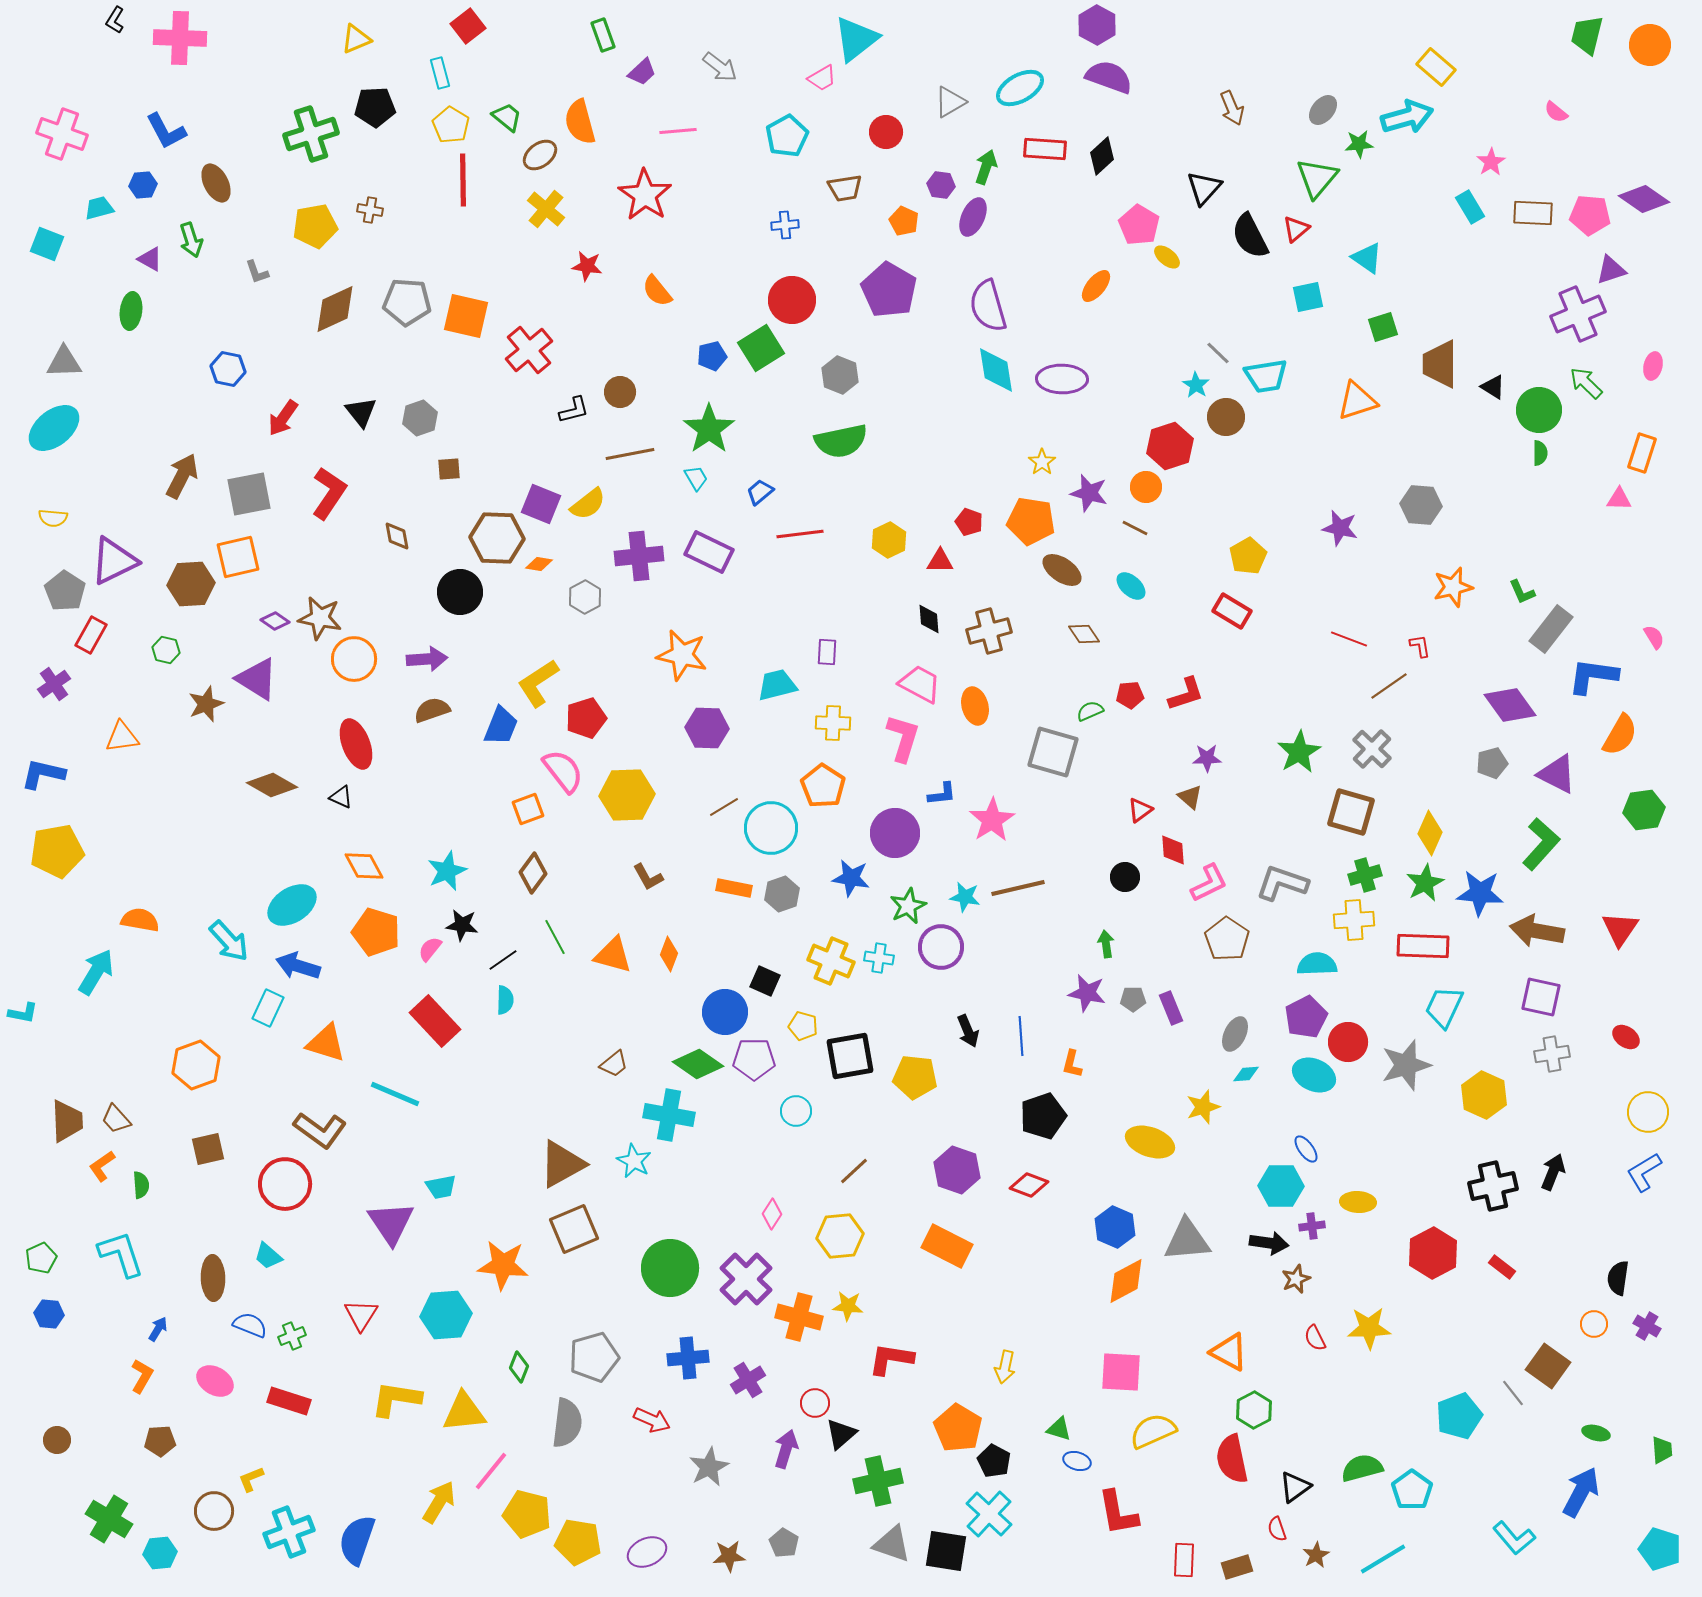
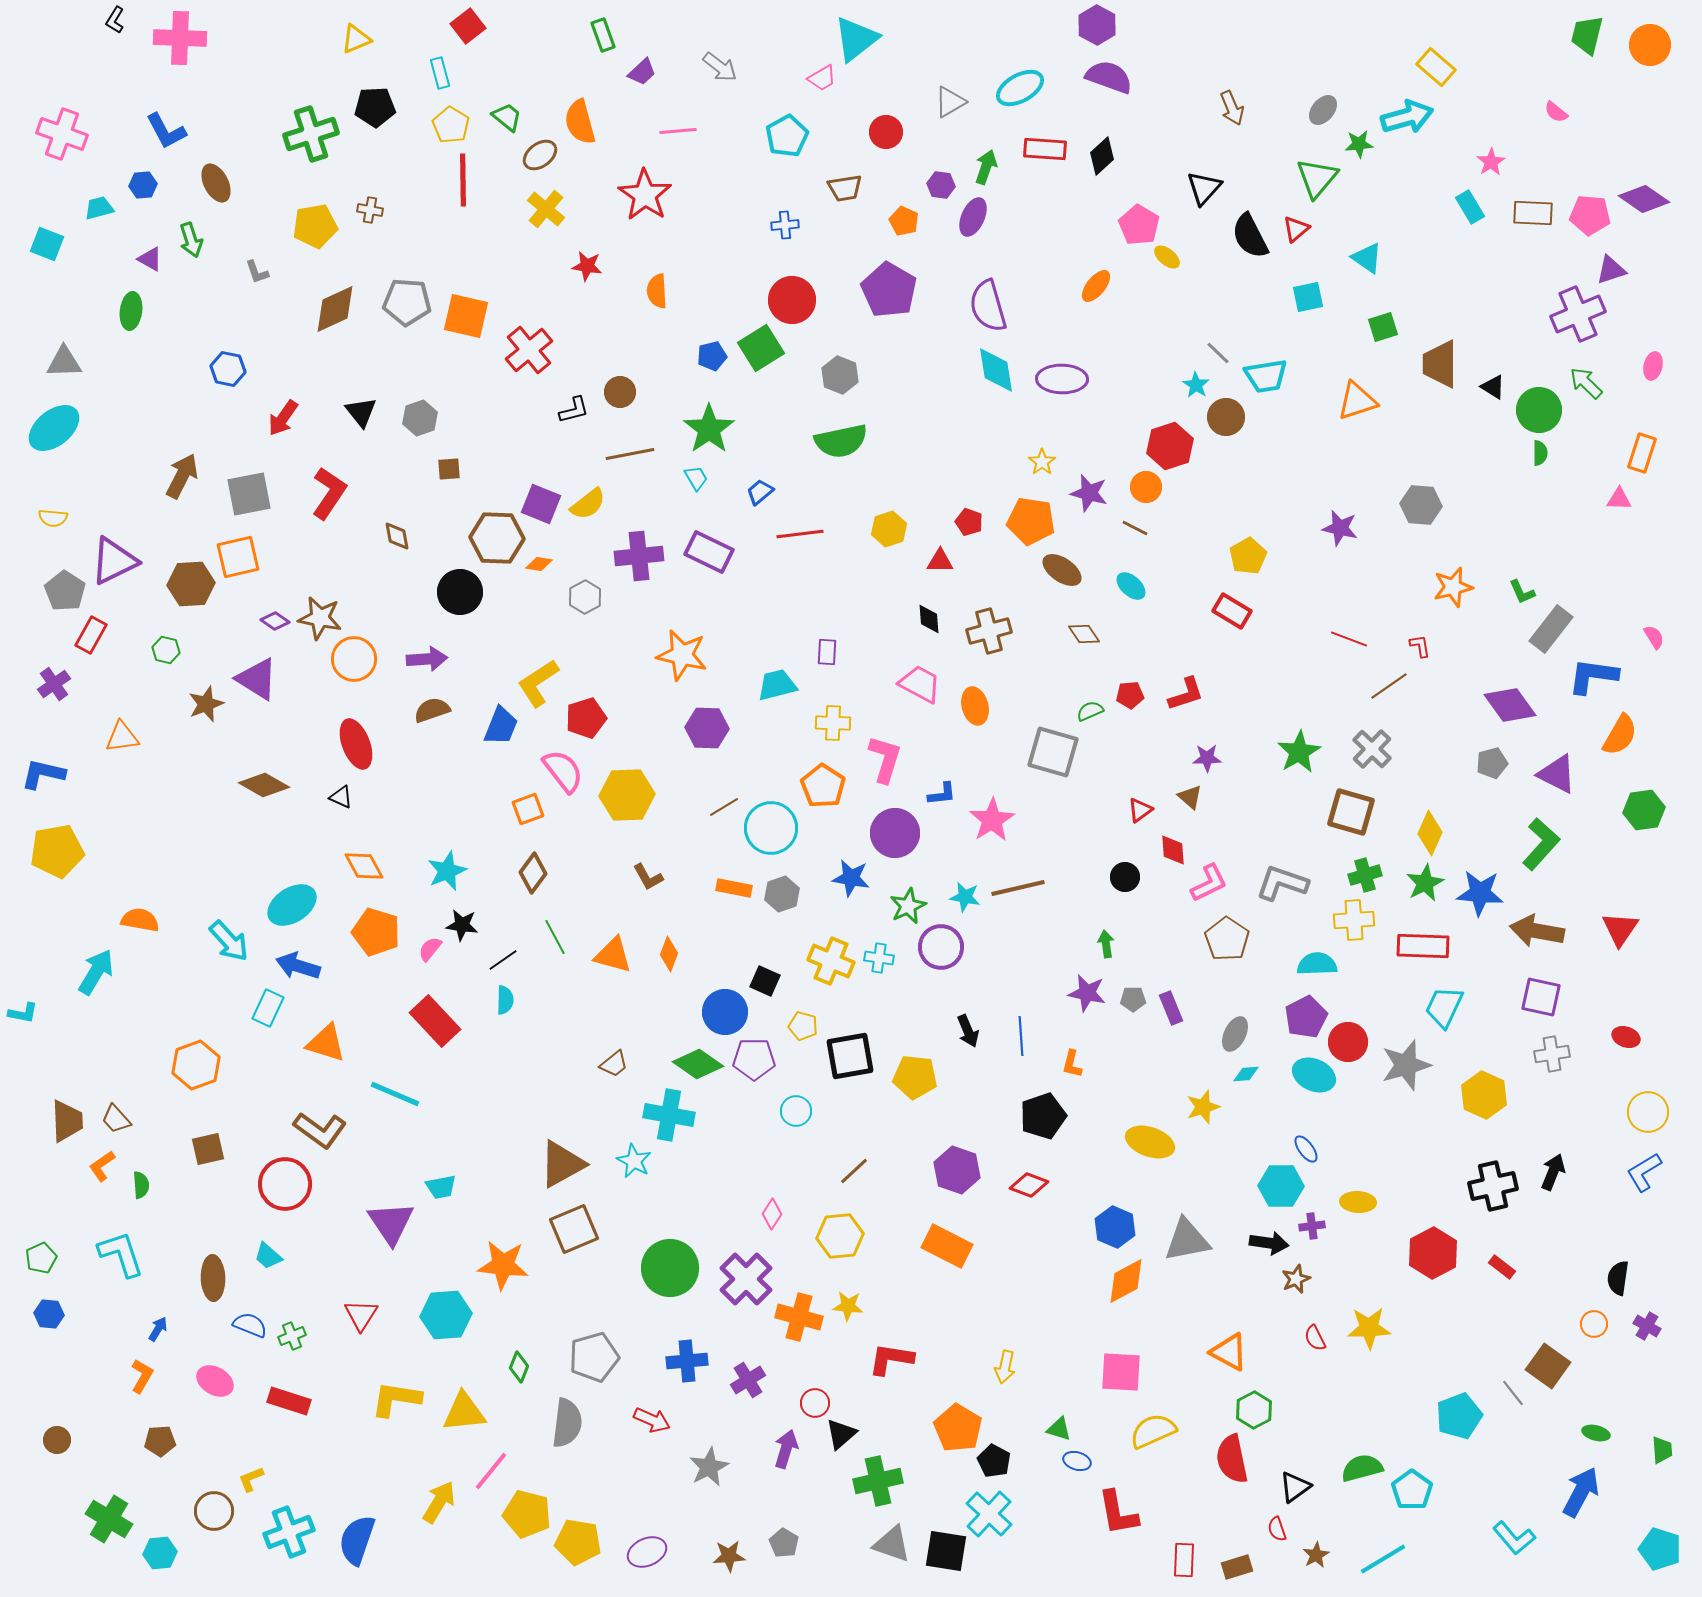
orange semicircle at (657, 291): rotated 36 degrees clockwise
yellow hexagon at (889, 540): moved 11 px up; rotated 8 degrees clockwise
pink L-shape at (903, 738): moved 18 px left, 21 px down
brown diamond at (272, 785): moved 8 px left
red ellipse at (1626, 1037): rotated 16 degrees counterclockwise
gray triangle at (1187, 1240): rotated 6 degrees counterclockwise
blue cross at (688, 1358): moved 1 px left, 3 px down
